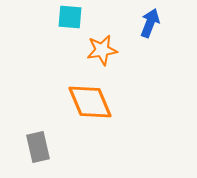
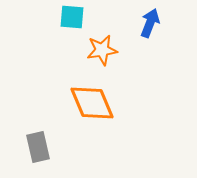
cyan square: moved 2 px right
orange diamond: moved 2 px right, 1 px down
